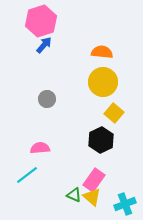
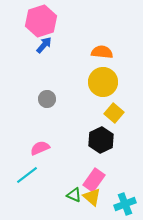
pink semicircle: rotated 18 degrees counterclockwise
